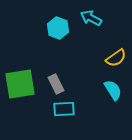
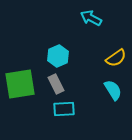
cyan hexagon: moved 28 px down; rotated 15 degrees clockwise
